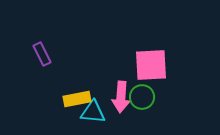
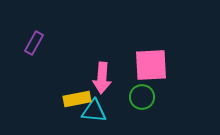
purple rectangle: moved 8 px left, 11 px up; rotated 55 degrees clockwise
pink arrow: moved 19 px left, 19 px up
cyan triangle: moved 1 px right, 1 px up
